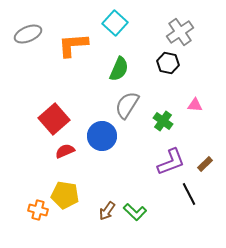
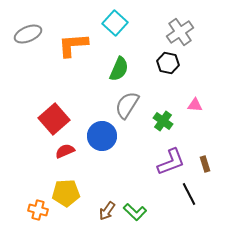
brown rectangle: rotated 63 degrees counterclockwise
yellow pentagon: moved 1 px right, 2 px up; rotated 12 degrees counterclockwise
